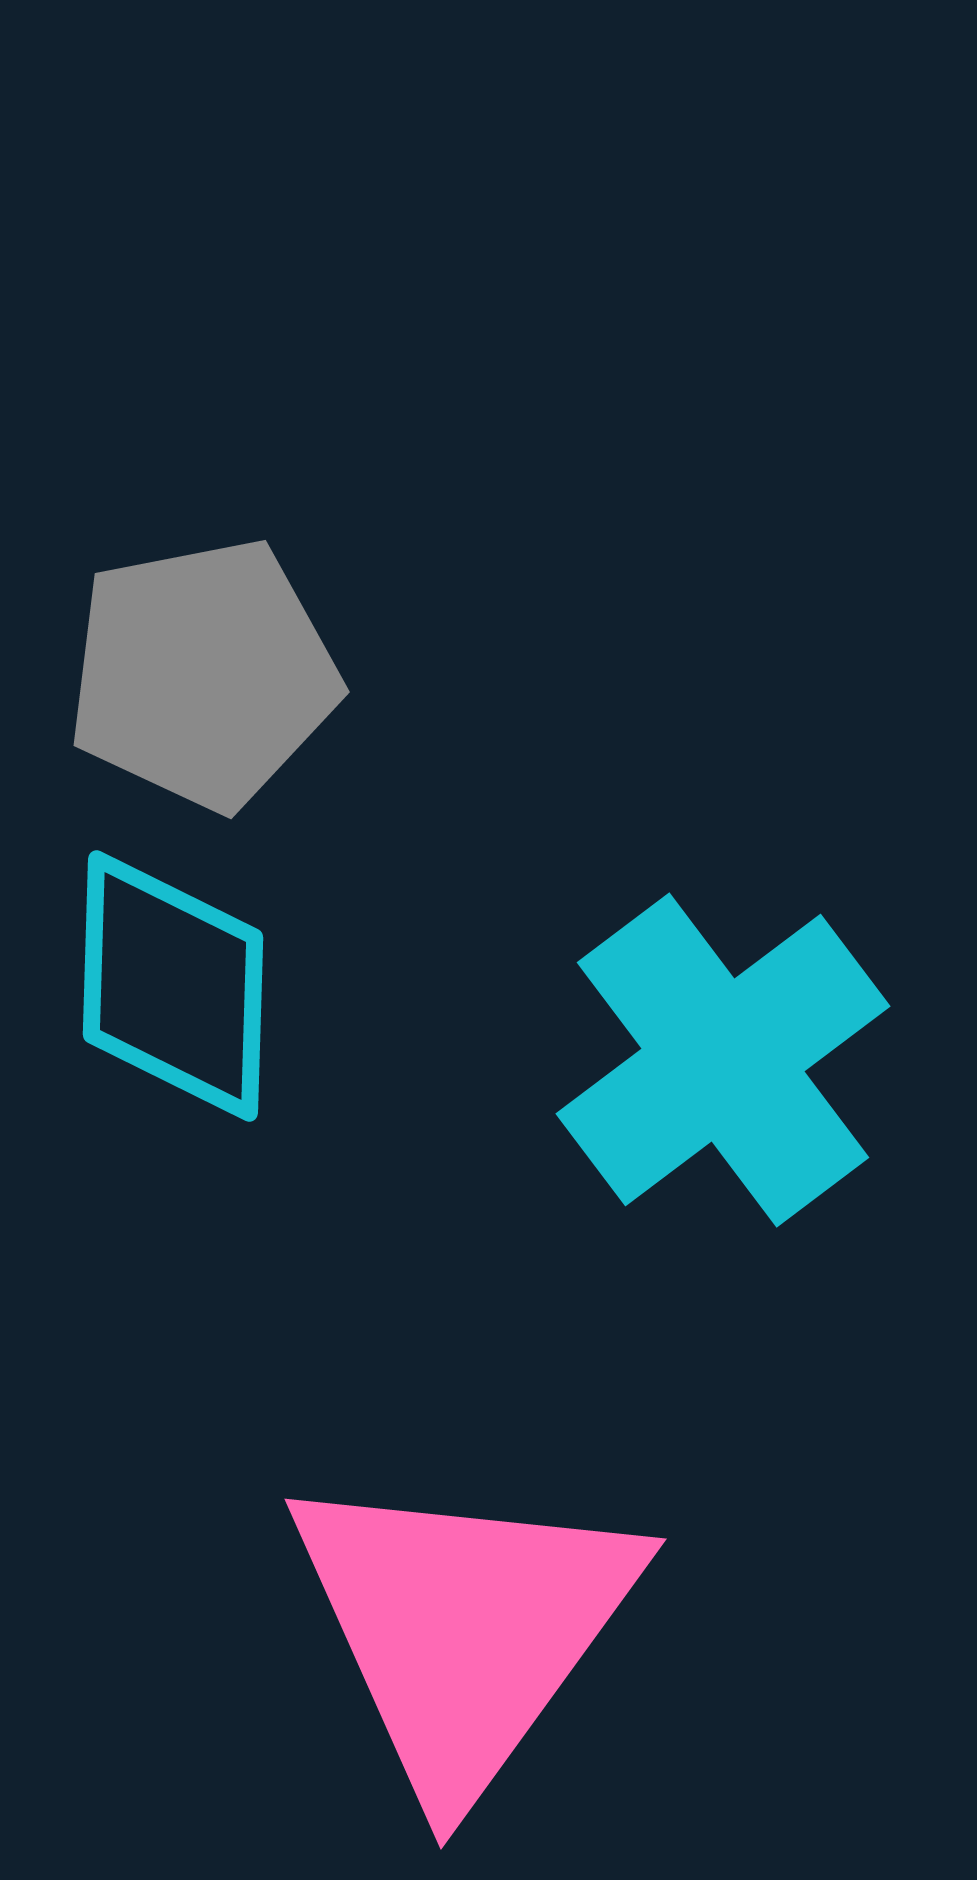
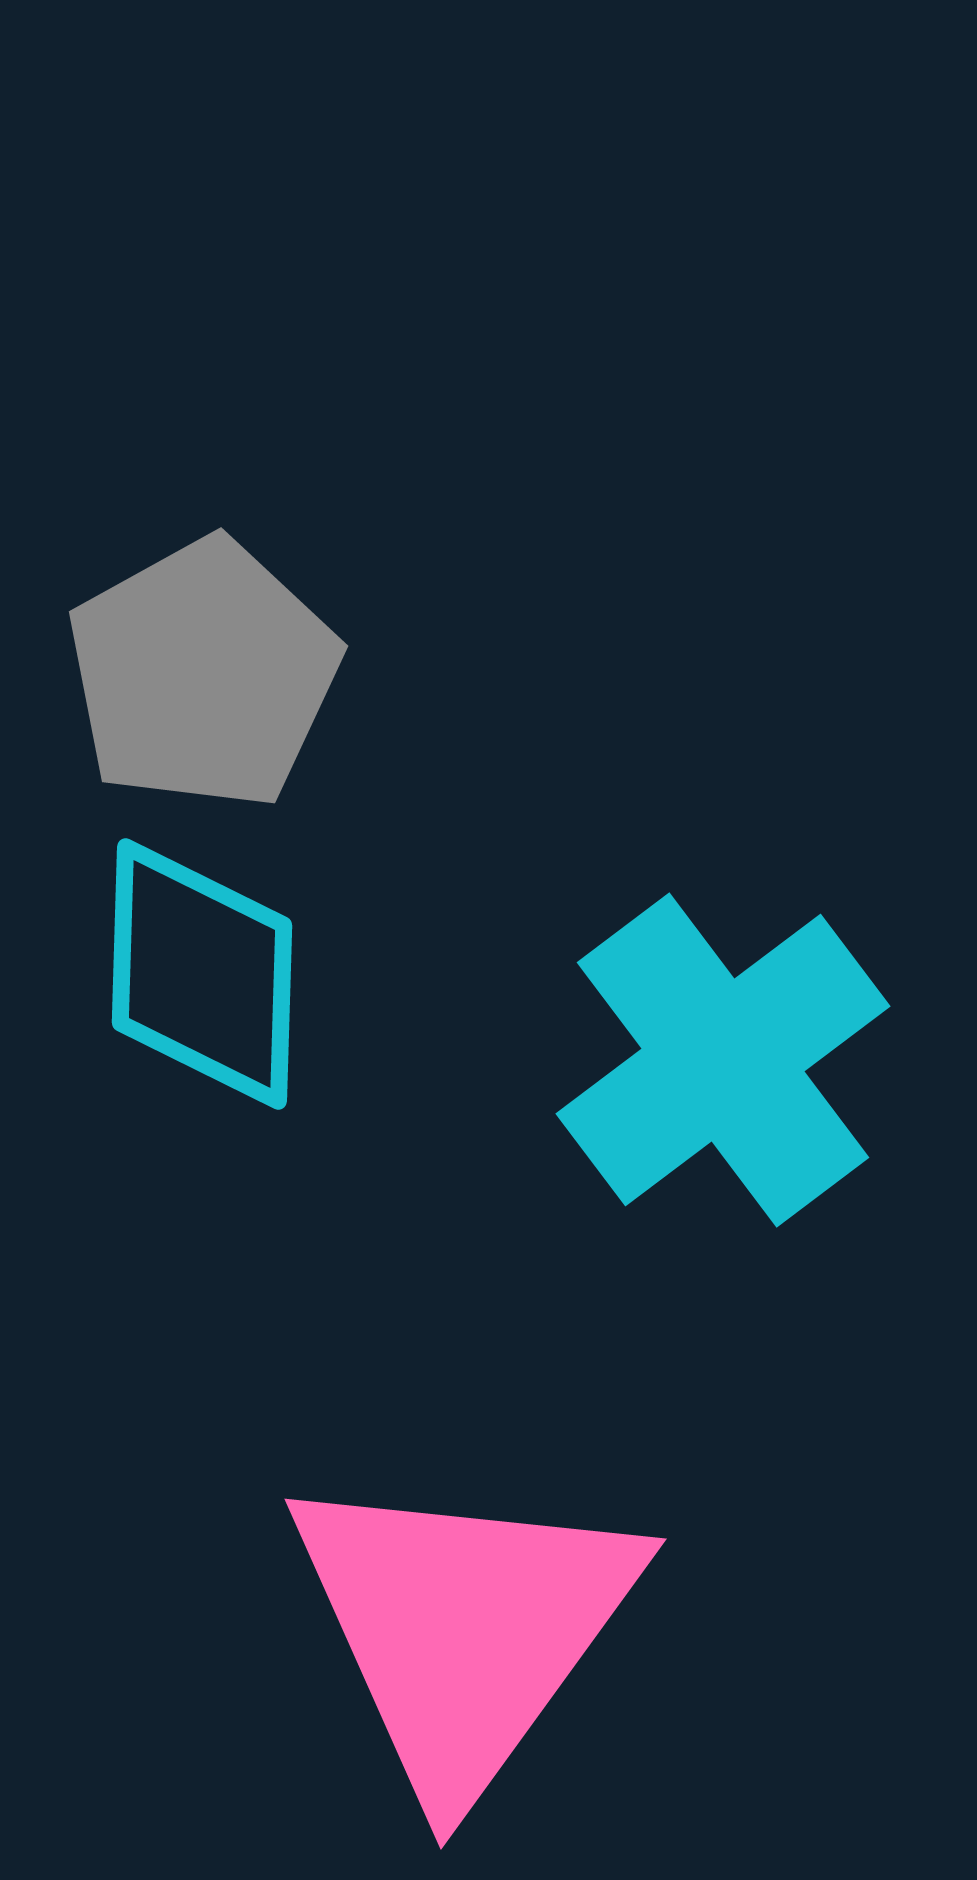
gray pentagon: rotated 18 degrees counterclockwise
cyan diamond: moved 29 px right, 12 px up
